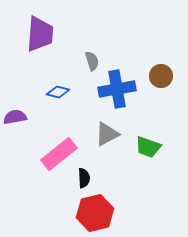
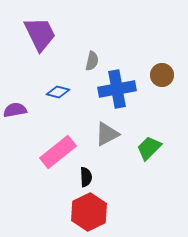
purple trapezoid: rotated 30 degrees counterclockwise
gray semicircle: rotated 30 degrees clockwise
brown circle: moved 1 px right, 1 px up
purple semicircle: moved 7 px up
green trapezoid: moved 1 px right, 1 px down; rotated 116 degrees clockwise
pink rectangle: moved 1 px left, 2 px up
black semicircle: moved 2 px right, 1 px up
red hexagon: moved 6 px left, 1 px up; rotated 12 degrees counterclockwise
